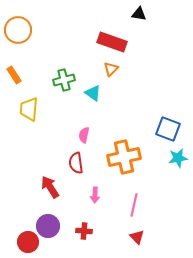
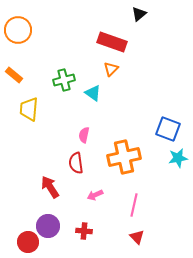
black triangle: rotated 49 degrees counterclockwise
orange rectangle: rotated 18 degrees counterclockwise
pink arrow: rotated 63 degrees clockwise
